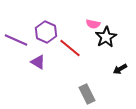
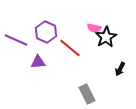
pink semicircle: moved 1 px right, 4 px down
purple triangle: rotated 35 degrees counterclockwise
black arrow: rotated 32 degrees counterclockwise
